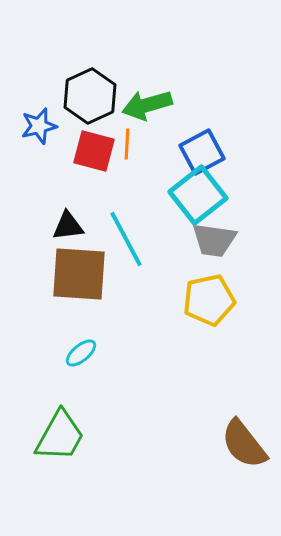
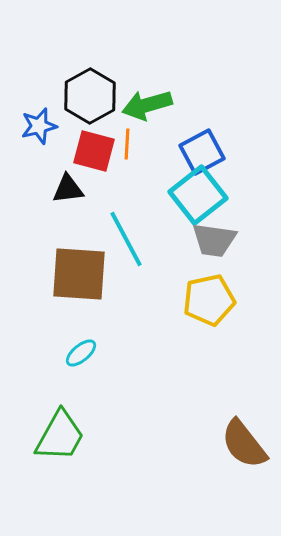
black hexagon: rotated 4 degrees counterclockwise
black triangle: moved 37 px up
